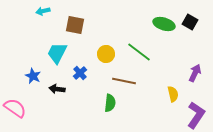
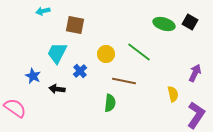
blue cross: moved 2 px up
